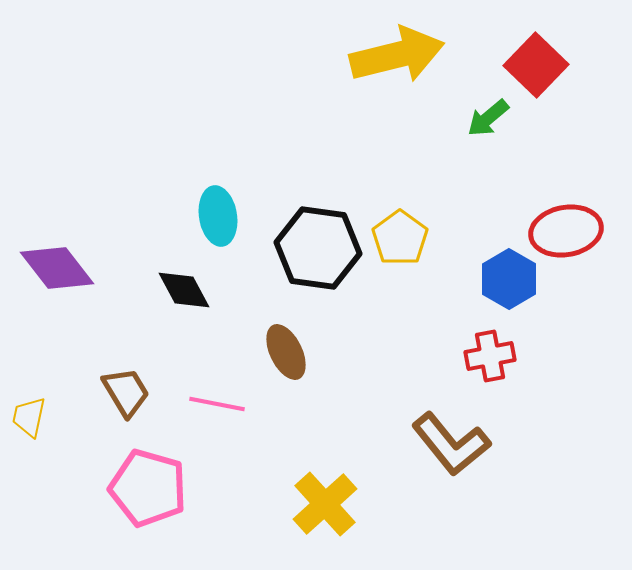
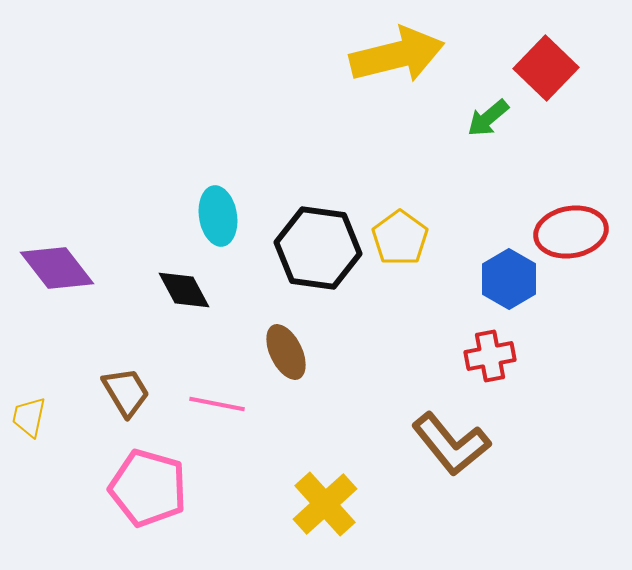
red square: moved 10 px right, 3 px down
red ellipse: moved 5 px right, 1 px down
